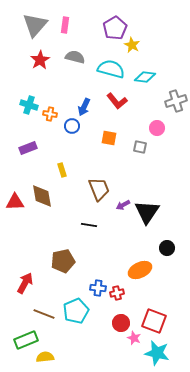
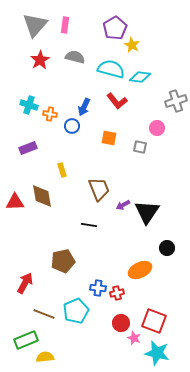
cyan diamond: moved 5 px left
